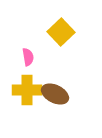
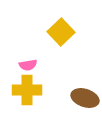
pink semicircle: moved 8 px down; rotated 90 degrees clockwise
brown ellipse: moved 30 px right, 4 px down; rotated 8 degrees counterclockwise
